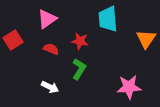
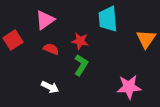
pink triangle: moved 2 px left, 1 px down
green L-shape: moved 2 px right, 4 px up
